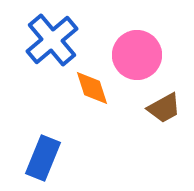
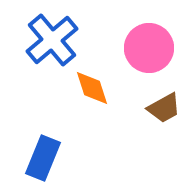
pink circle: moved 12 px right, 7 px up
